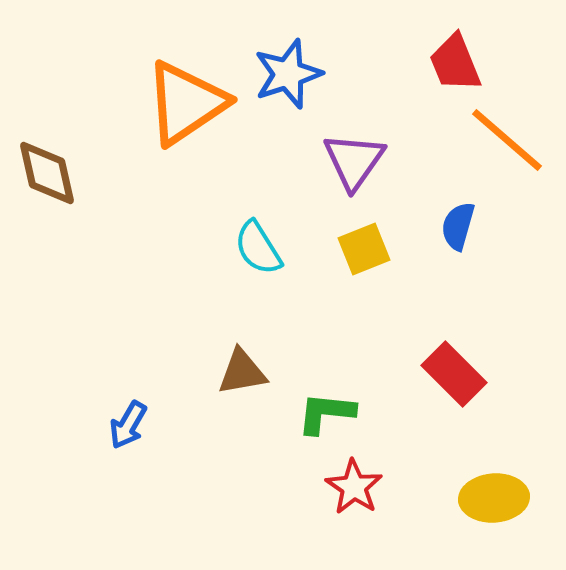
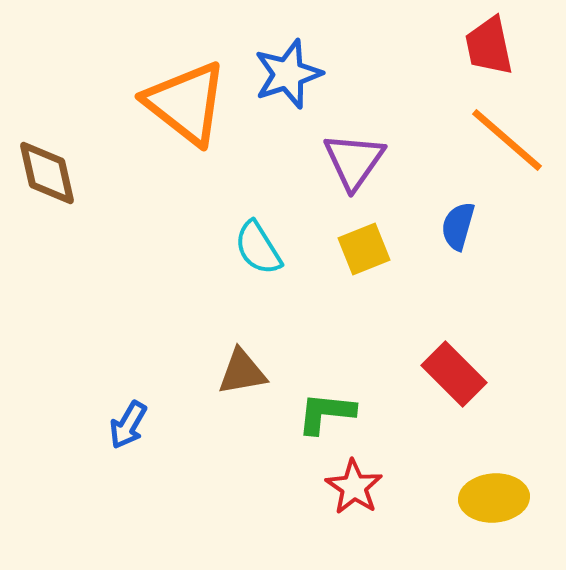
red trapezoid: moved 34 px right, 17 px up; rotated 10 degrees clockwise
orange triangle: rotated 48 degrees counterclockwise
